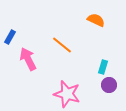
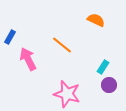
cyan rectangle: rotated 16 degrees clockwise
